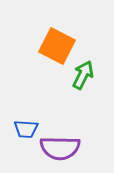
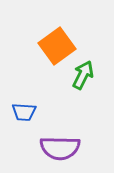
orange square: rotated 27 degrees clockwise
blue trapezoid: moved 2 px left, 17 px up
